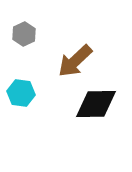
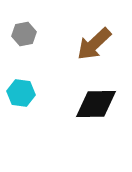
gray hexagon: rotated 15 degrees clockwise
brown arrow: moved 19 px right, 17 px up
